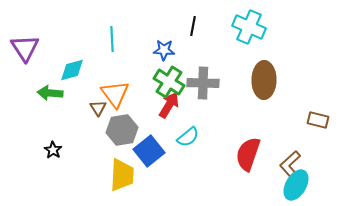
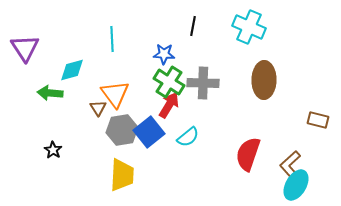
blue star: moved 4 px down
blue square: moved 19 px up
